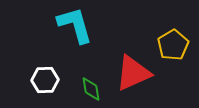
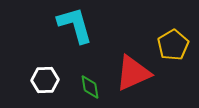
green diamond: moved 1 px left, 2 px up
